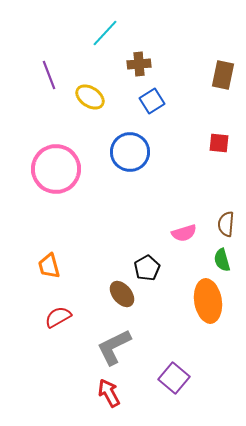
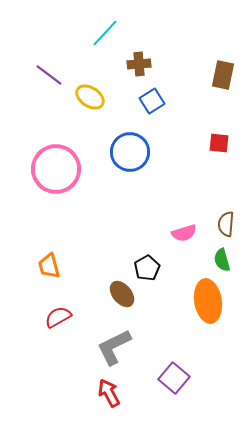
purple line: rotated 32 degrees counterclockwise
